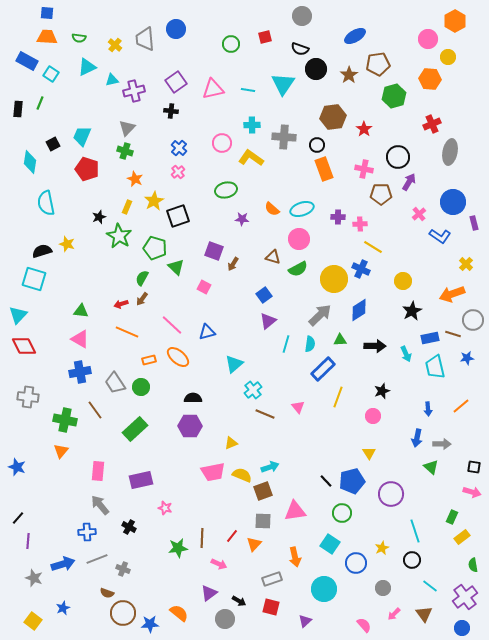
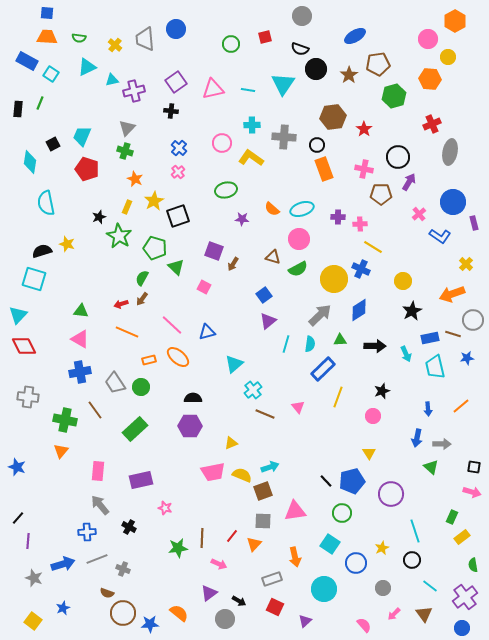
red square at (271, 607): moved 4 px right; rotated 12 degrees clockwise
